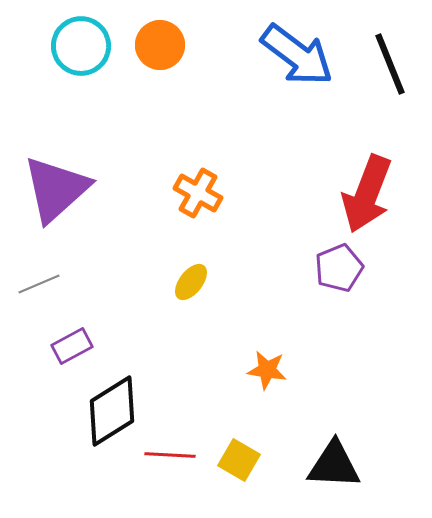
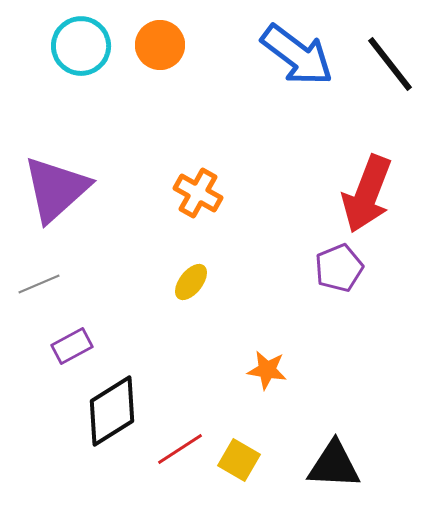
black line: rotated 16 degrees counterclockwise
red line: moved 10 px right, 6 px up; rotated 36 degrees counterclockwise
